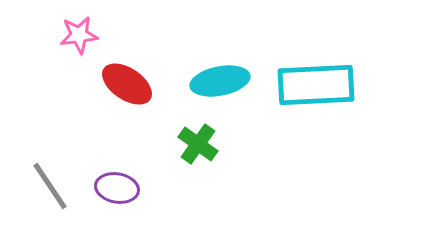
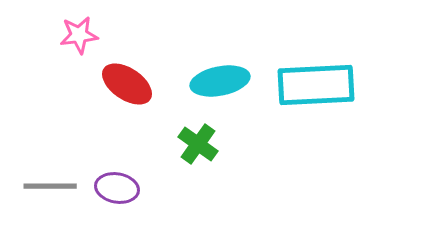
gray line: rotated 56 degrees counterclockwise
